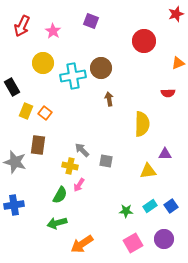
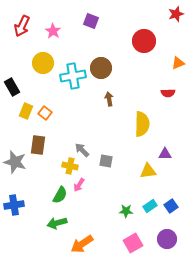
purple circle: moved 3 px right
